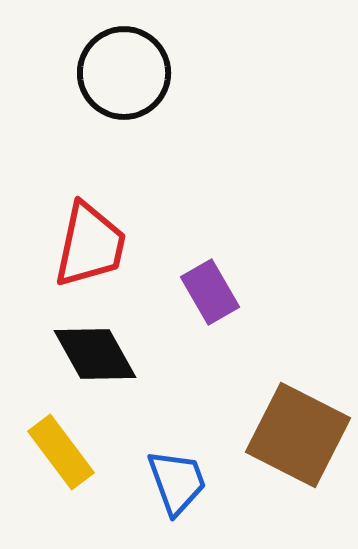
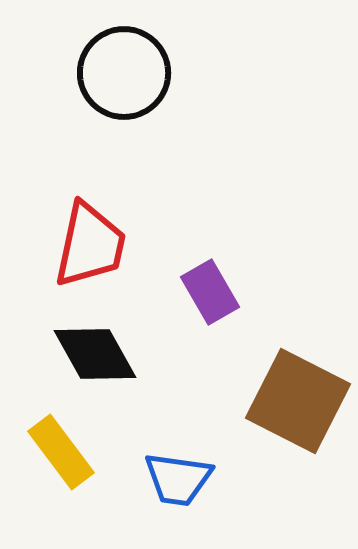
brown square: moved 34 px up
blue trapezoid: moved 1 px right, 3 px up; rotated 118 degrees clockwise
